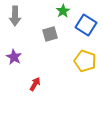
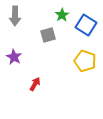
green star: moved 1 px left, 4 px down
gray square: moved 2 px left, 1 px down
